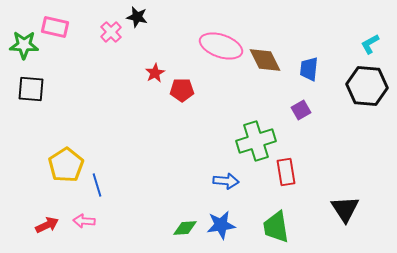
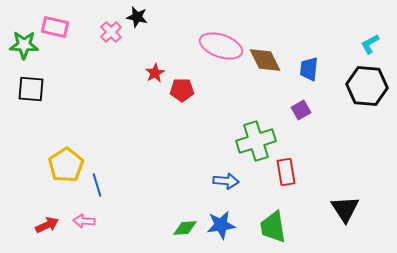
green trapezoid: moved 3 px left
